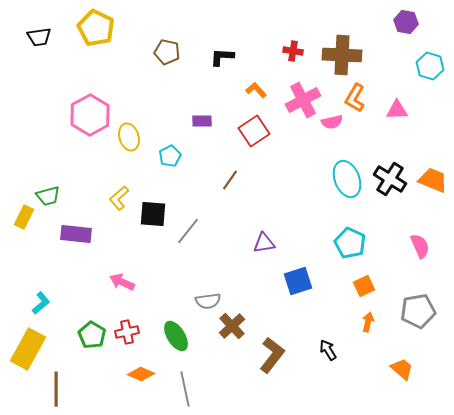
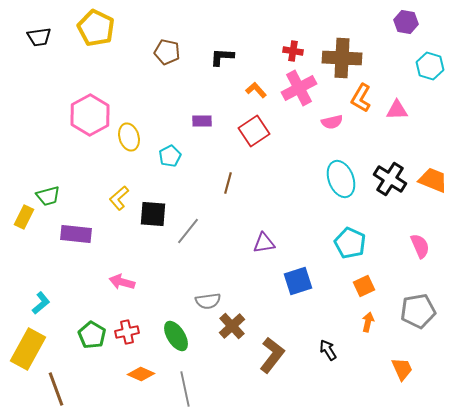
brown cross at (342, 55): moved 3 px down
orange L-shape at (355, 98): moved 6 px right
pink cross at (303, 100): moved 4 px left, 12 px up
cyan ellipse at (347, 179): moved 6 px left
brown line at (230, 180): moved 2 px left, 3 px down; rotated 20 degrees counterclockwise
pink arrow at (122, 282): rotated 10 degrees counterclockwise
orange trapezoid at (402, 369): rotated 25 degrees clockwise
brown line at (56, 389): rotated 20 degrees counterclockwise
